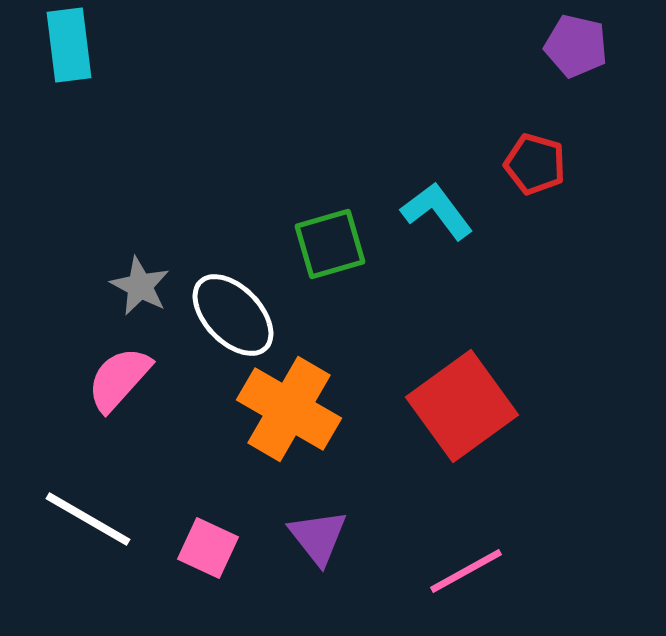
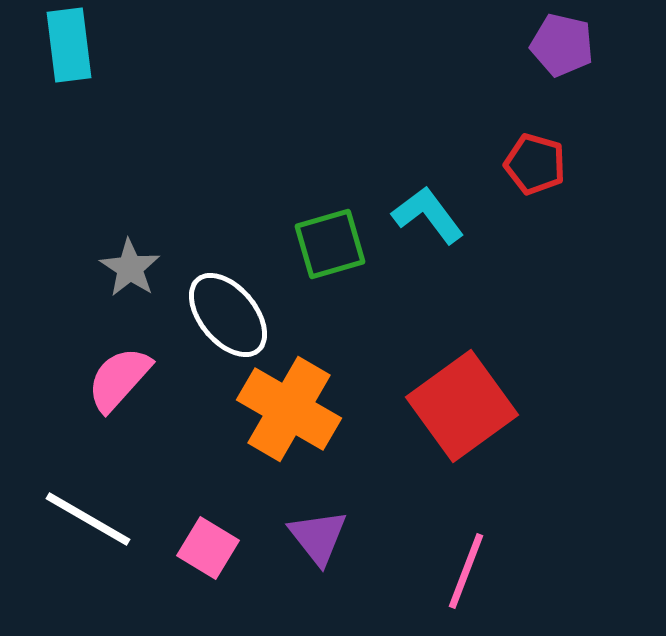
purple pentagon: moved 14 px left, 1 px up
cyan L-shape: moved 9 px left, 4 px down
gray star: moved 10 px left, 18 px up; rotated 6 degrees clockwise
white ellipse: moved 5 px left; rotated 4 degrees clockwise
pink square: rotated 6 degrees clockwise
pink line: rotated 40 degrees counterclockwise
